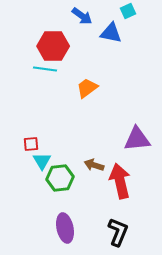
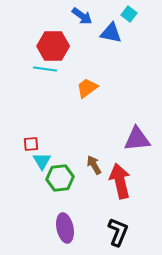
cyan square: moved 1 px right, 3 px down; rotated 28 degrees counterclockwise
brown arrow: rotated 42 degrees clockwise
